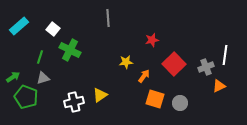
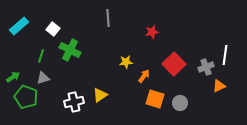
red star: moved 8 px up
green line: moved 1 px right, 1 px up
